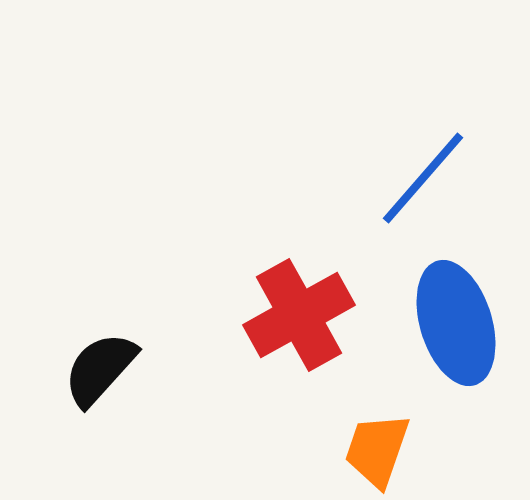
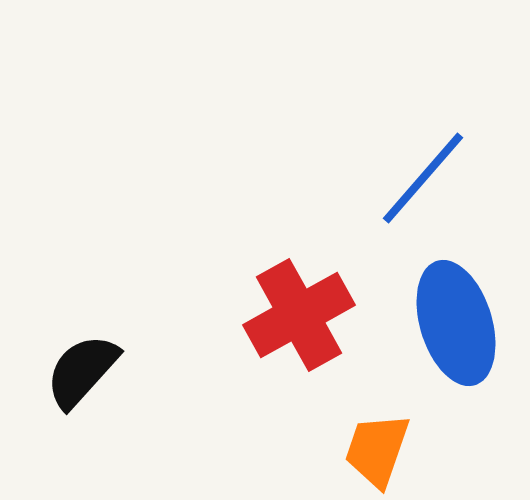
black semicircle: moved 18 px left, 2 px down
